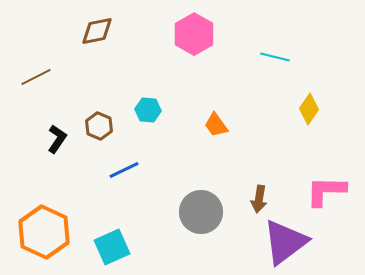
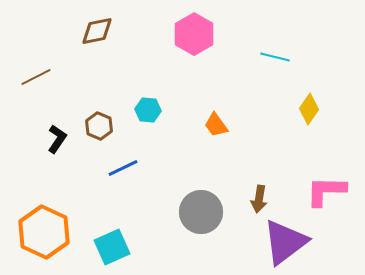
blue line: moved 1 px left, 2 px up
